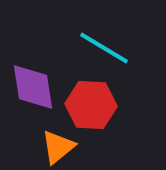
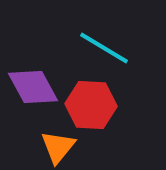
purple diamond: rotated 20 degrees counterclockwise
orange triangle: rotated 12 degrees counterclockwise
